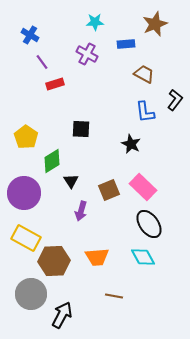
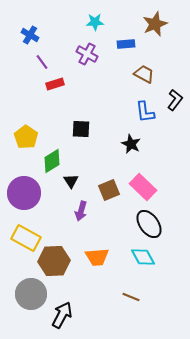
brown line: moved 17 px right, 1 px down; rotated 12 degrees clockwise
